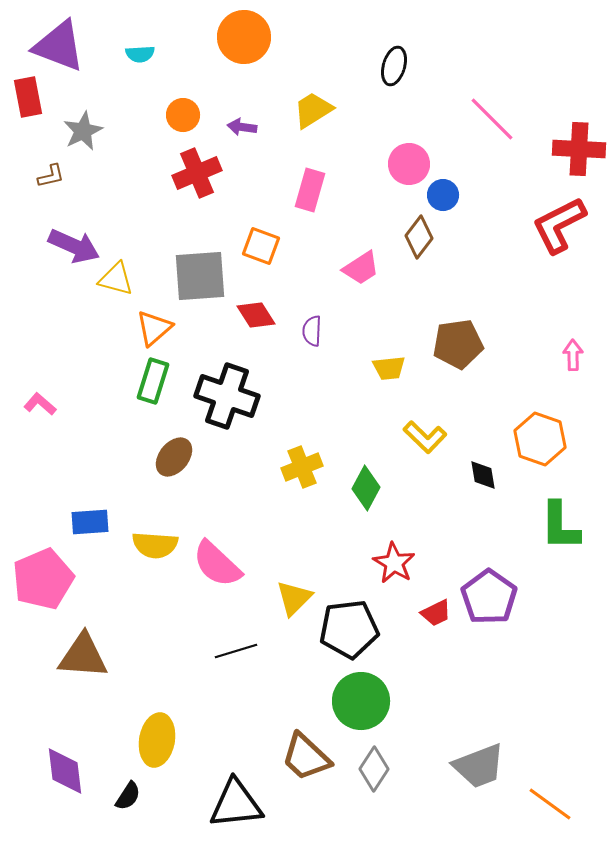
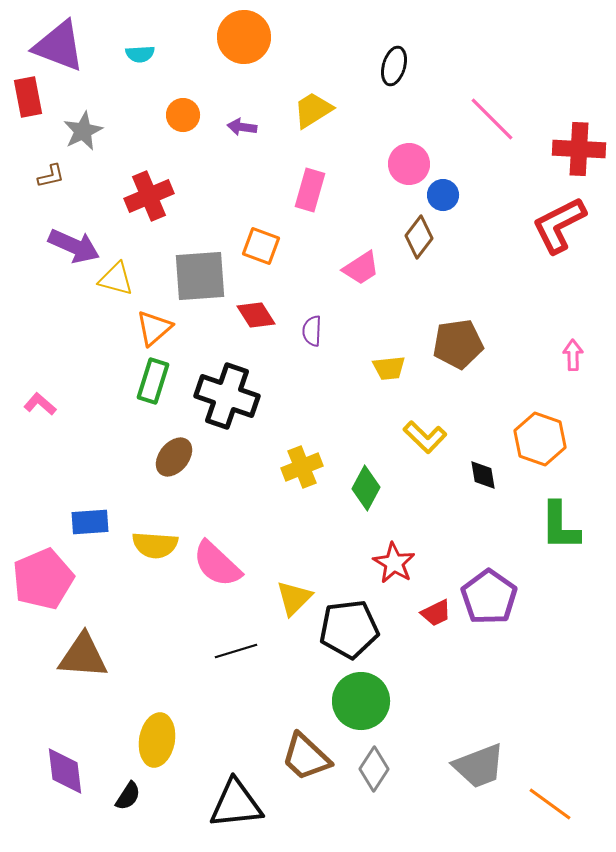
red cross at (197, 173): moved 48 px left, 23 px down
